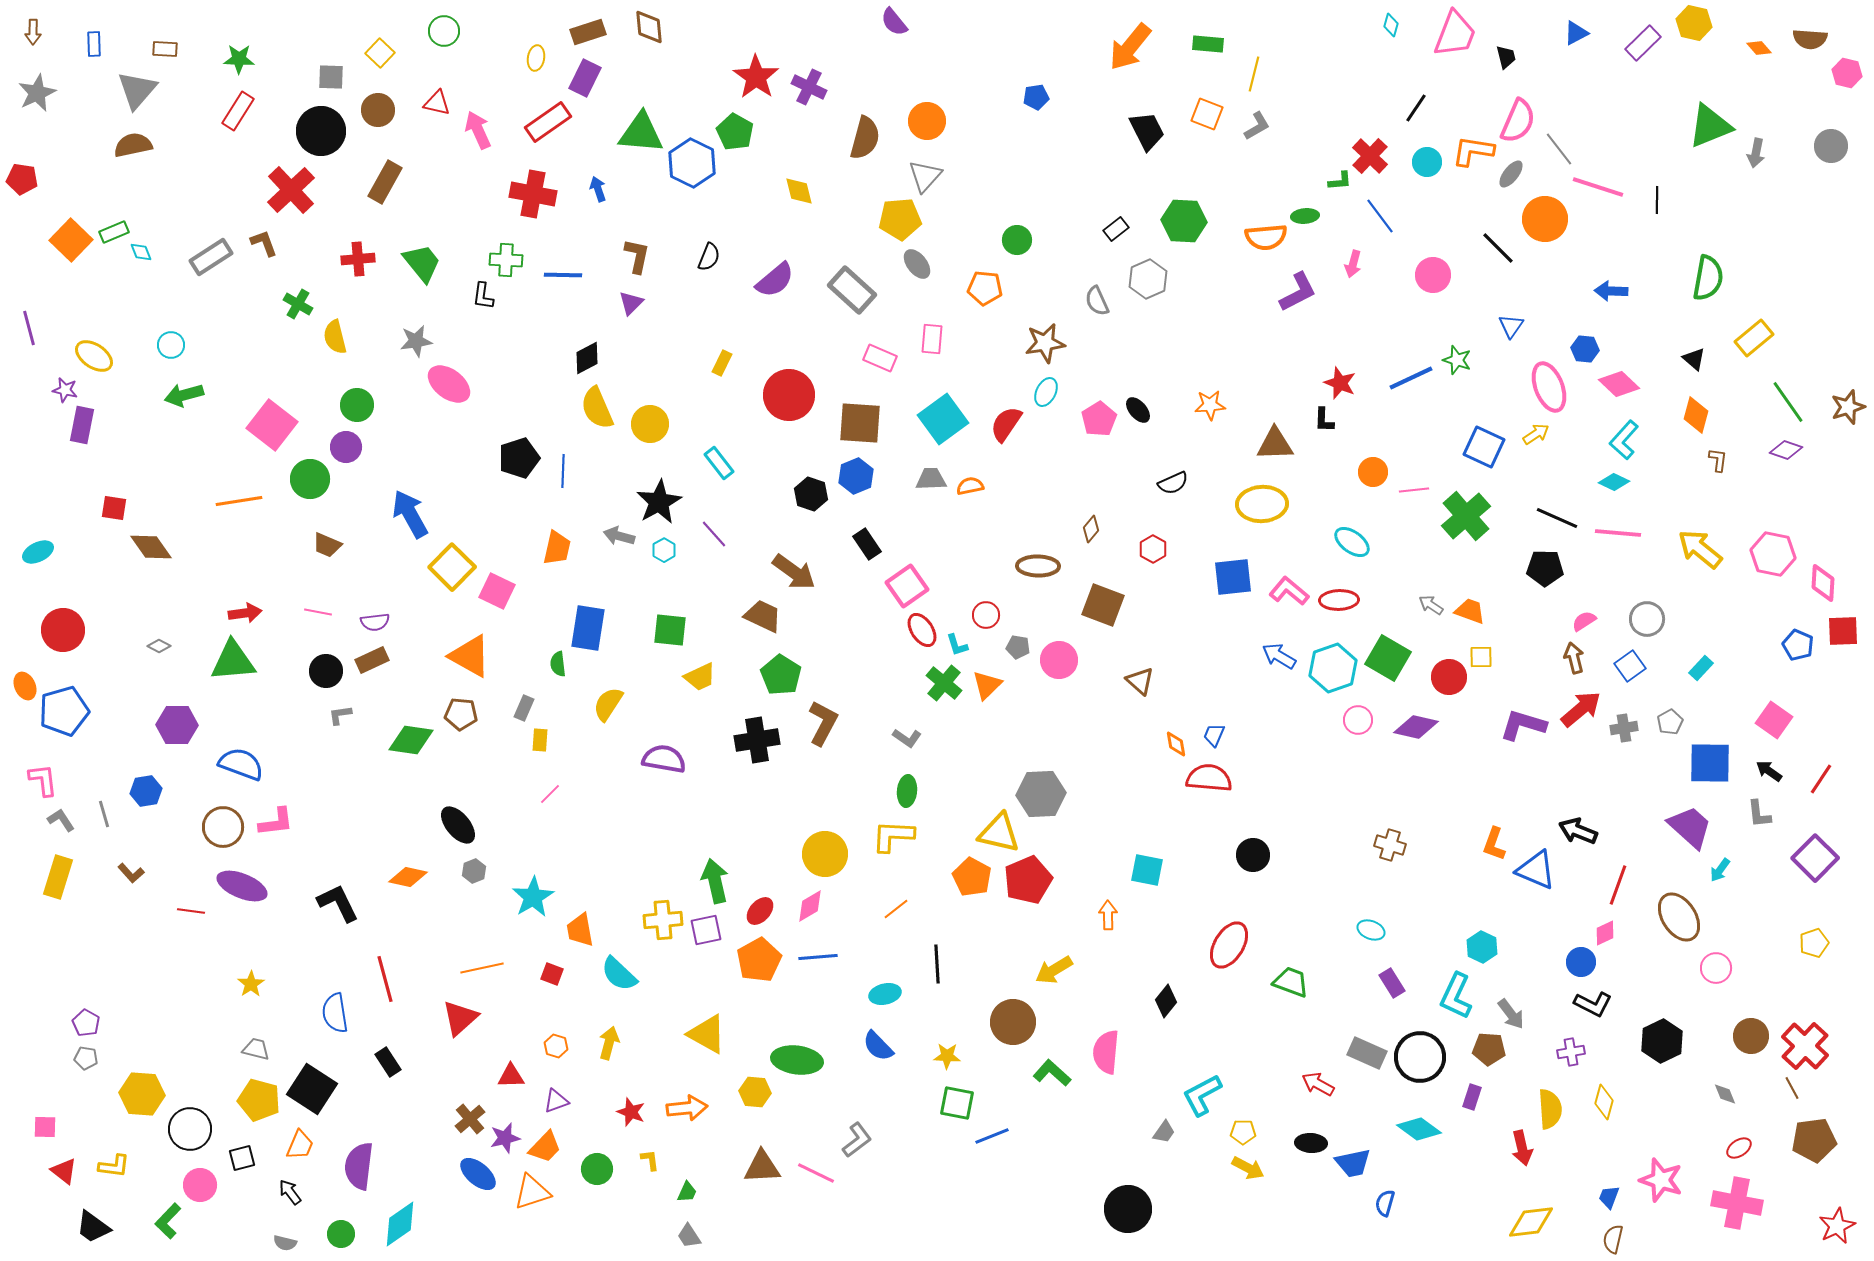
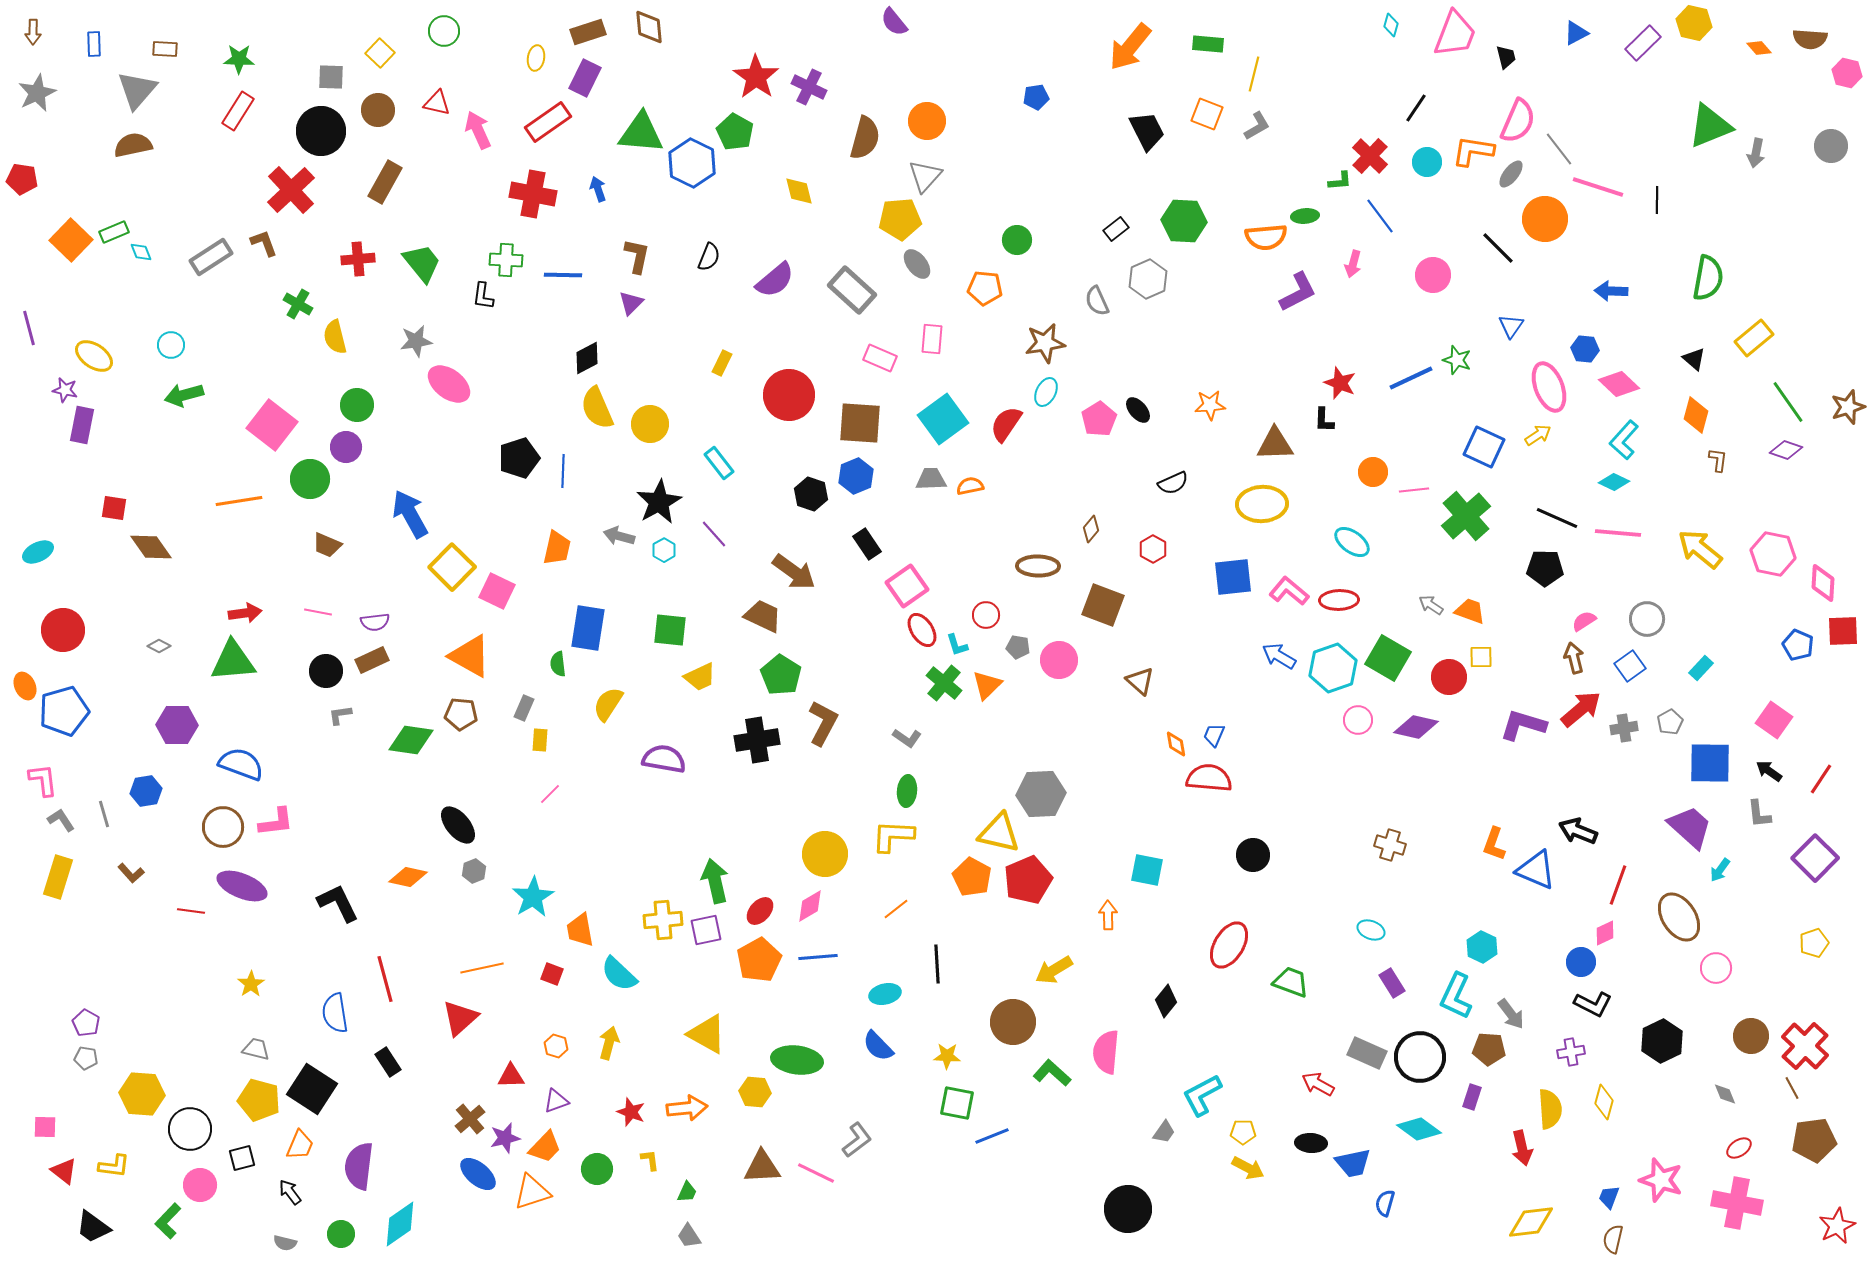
yellow arrow at (1536, 434): moved 2 px right, 1 px down
